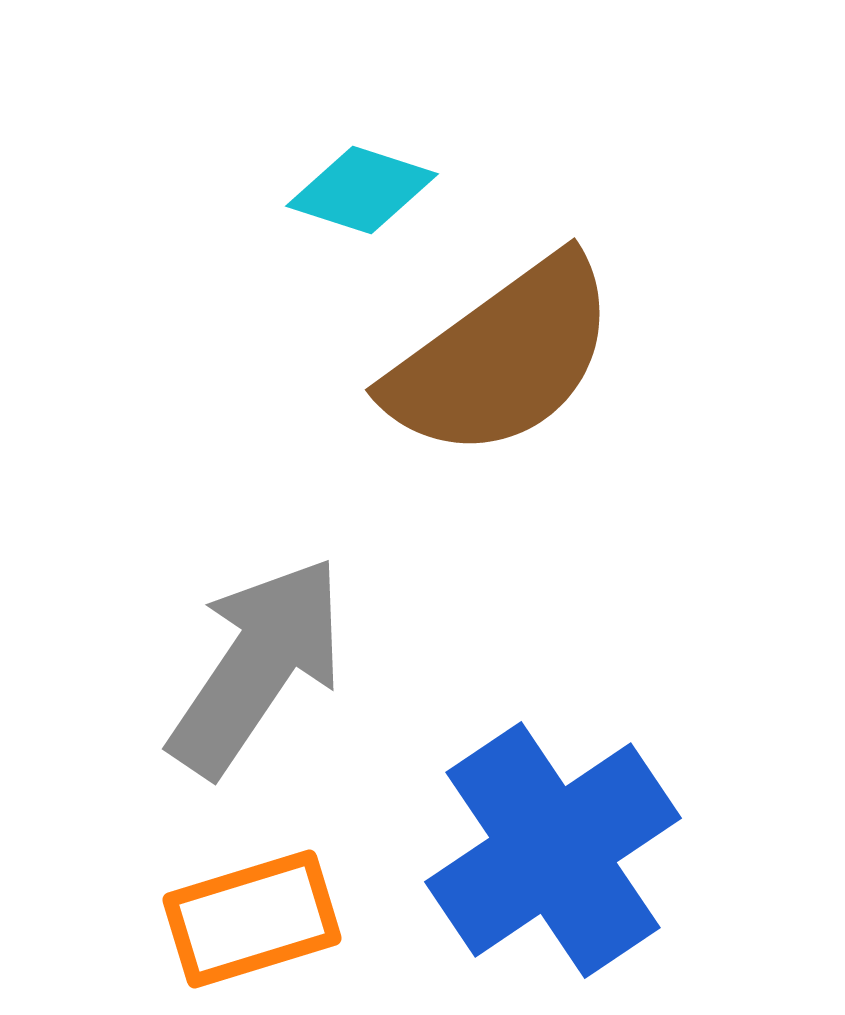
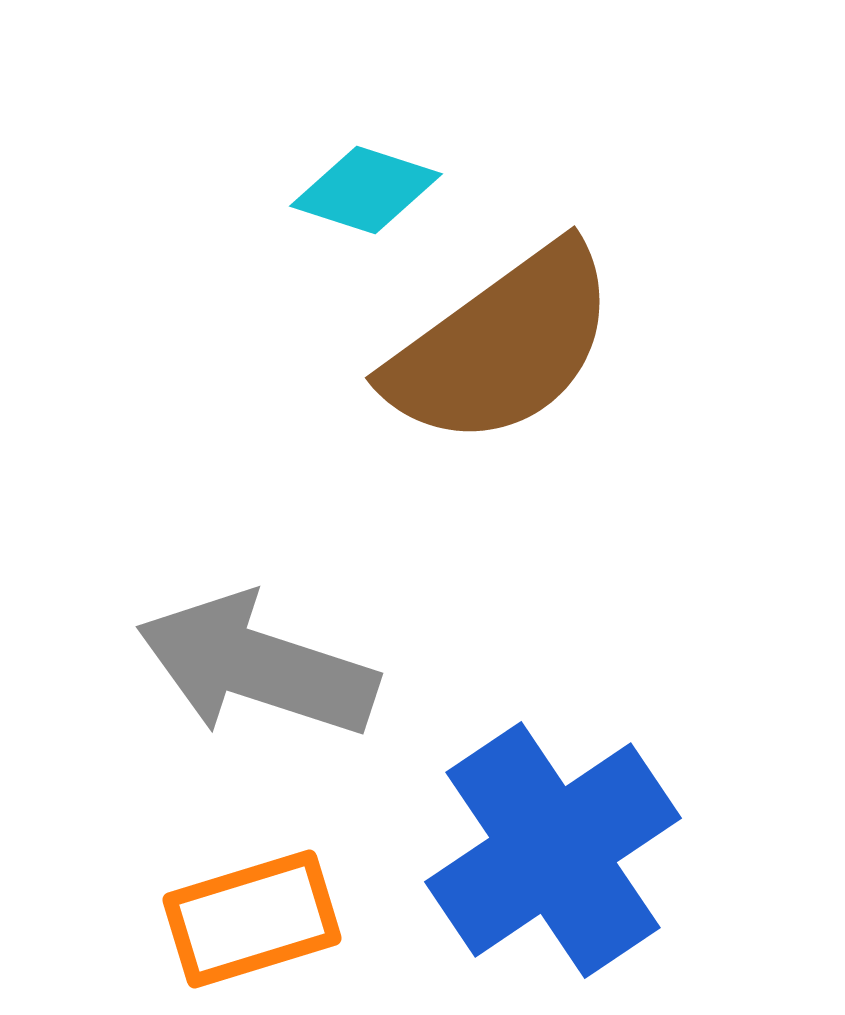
cyan diamond: moved 4 px right
brown semicircle: moved 12 px up
gray arrow: rotated 106 degrees counterclockwise
